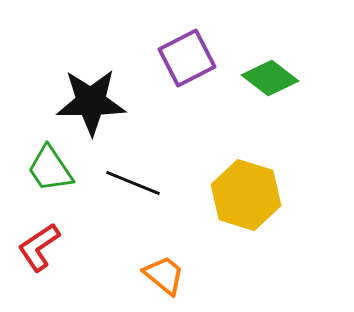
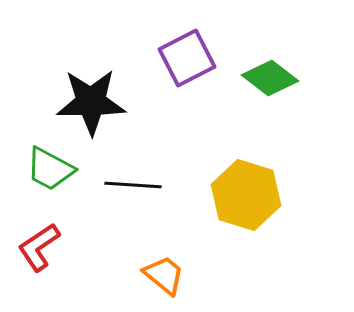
green trapezoid: rotated 28 degrees counterclockwise
black line: moved 2 px down; rotated 18 degrees counterclockwise
